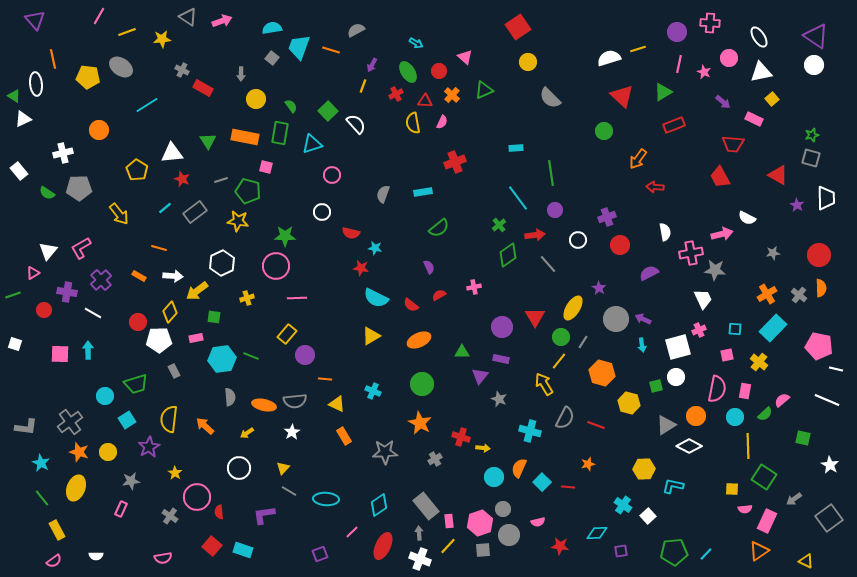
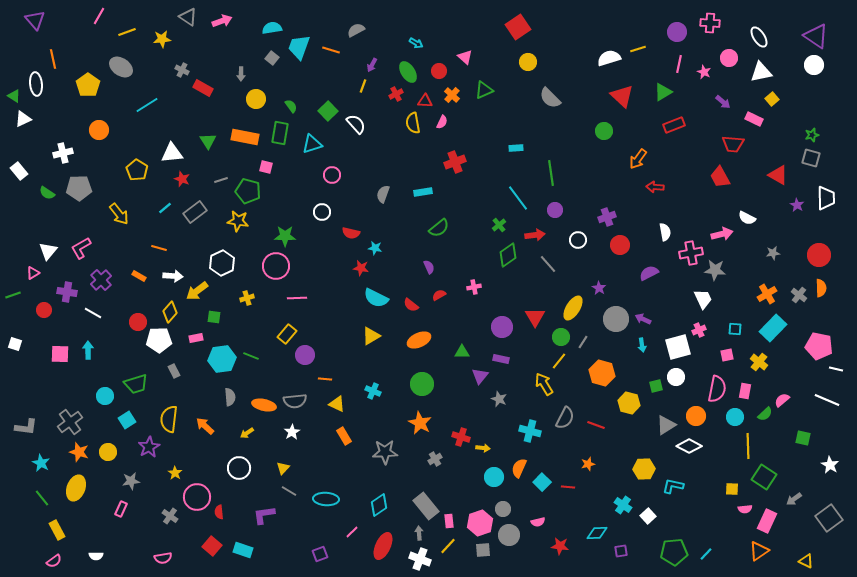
yellow pentagon at (88, 77): moved 8 px down; rotated 30 degrees clockwise
